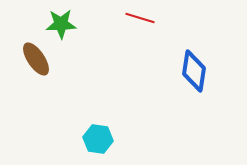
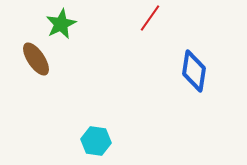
red line: moved 10 px right; rotated 72 degrees counterclockwise
green star: rotated 24 degrees counterclockwise
cyan hexagon: moved 2 px left, 2 px down
